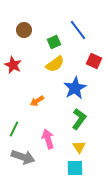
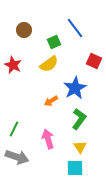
blue line: moved 3 px left, 2 px up
yellow semicircle: moved 6 px left
orange arrow: moved 14 px right
yellow triangle: moved 1 px right
gray arrow: moved 6 px left
